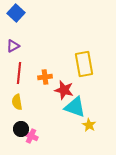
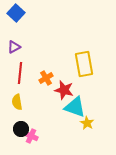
purple triangle: moved 1 px right, 1 px down
red line: moved 1 px right
orange cross: moved 1 px right, 1 px down; rotated 24 degrees counterclockwise
yellow star: moved 2 px left, 2 px up
